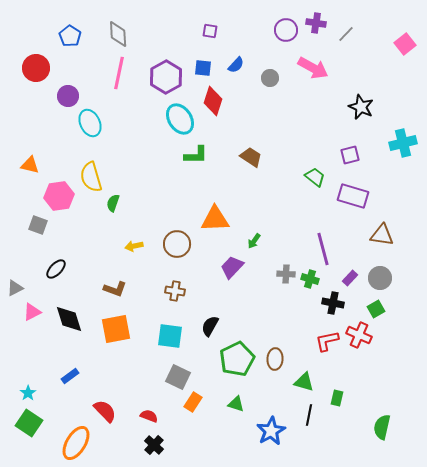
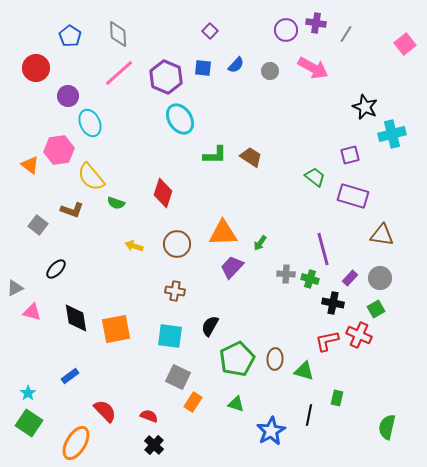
purple square at (210, 31): rotated 35 degrees clockwise
gray line at (346, 34): rotated 12 degrees counterclockwise
pink line at (119, 73): rotated 36 degrees clockwise
purple hexagon at (166, 77): rotated 8 degrees counterclockwise
gray circle at (270, 78): moved 7 px up
red diamond at (213, 101): moved 50 px left, 92 px down
black star at (361, 107): moved 4 px right
cyan cross at (403, 143): moved 11 px left, 9 px up
green L-shape at (196, 155): moved 19 px right
orange triangle at (30, 165): rotated 24 degrees clockwise
yellow semicircle at (91, 177): rotated 24 degrees counterclockwise
pink hexagon at (59, 196): moved 46 px up
green semicircle at (113, 203): moved 3 px right; rotated 90 degrees counterclockwise
orange triangle at (215, 219): moved 8 px right, 14 px down
gray square at (38, 225): rotated 18 degrees clockwise
green arrow at (254, 241): moved 6 px right, 2 px down
yellow arrow at (134, 246): rotated 30 degrees clockwise
brown L-shape at (115, 289): moved 43 px left, 79 px up
pink triangle at (32, 312): rotated 42 degrees clockwise
black diamond at (69, 319): moved 7 px right, 1 px up; rotated 8 degrees clockwise
green triangle at (304, 382): moved 11 px up
green semicircle at (382, 427): moved 5 px right
